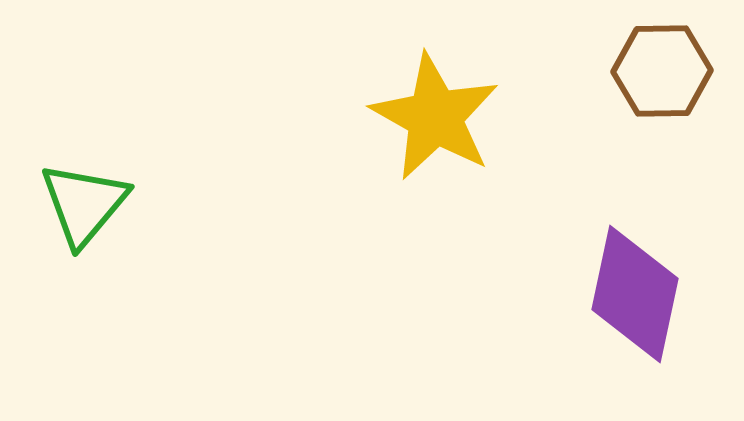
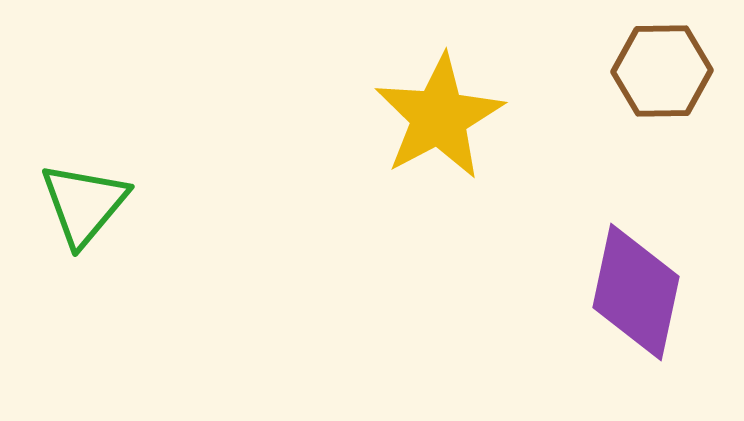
yellow star: moved 4 px right; rotated 15 degrees clockwise
purple diamond: moved 1 px right, 2 px up
